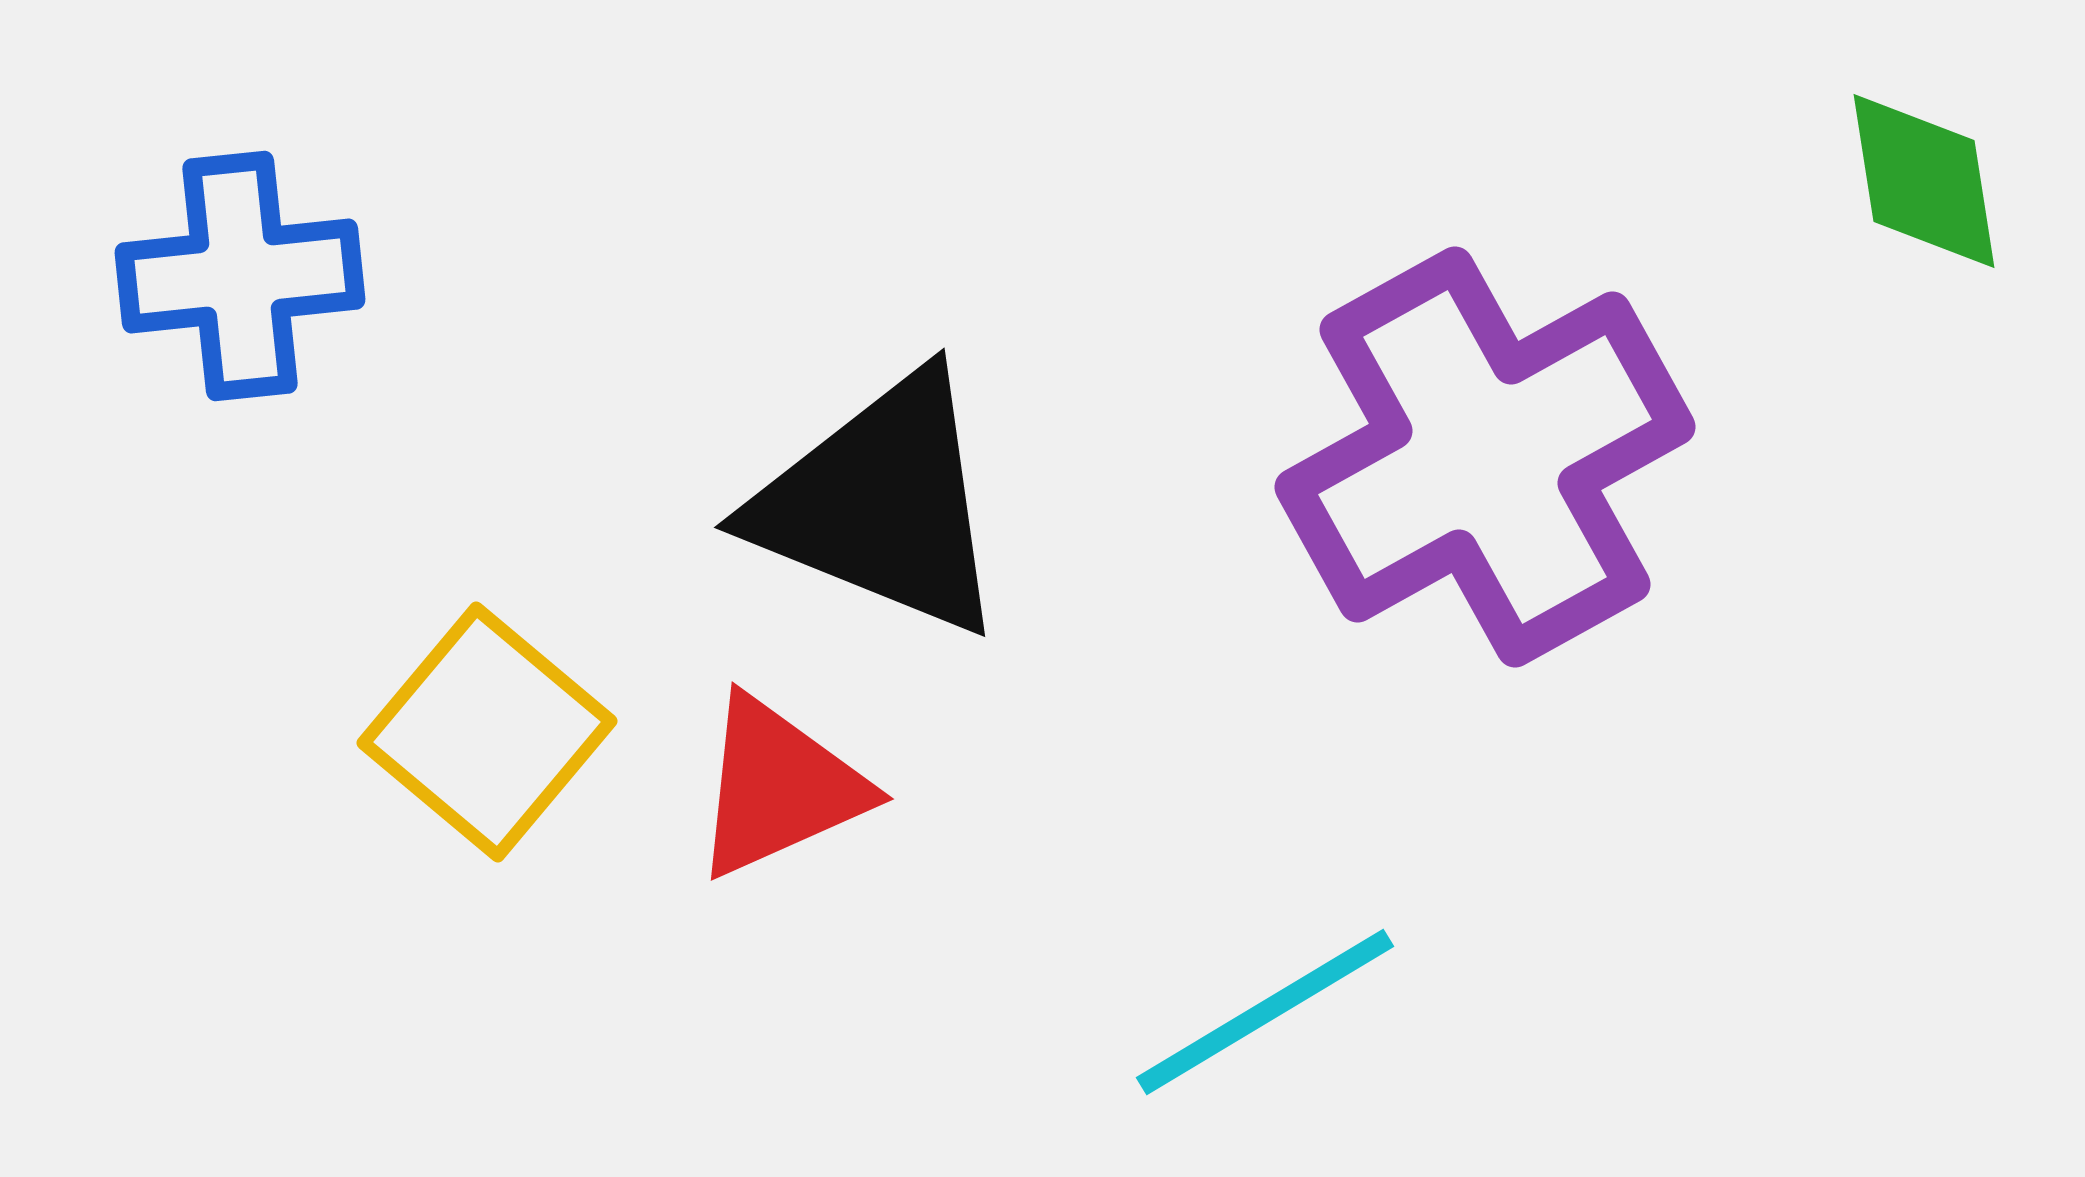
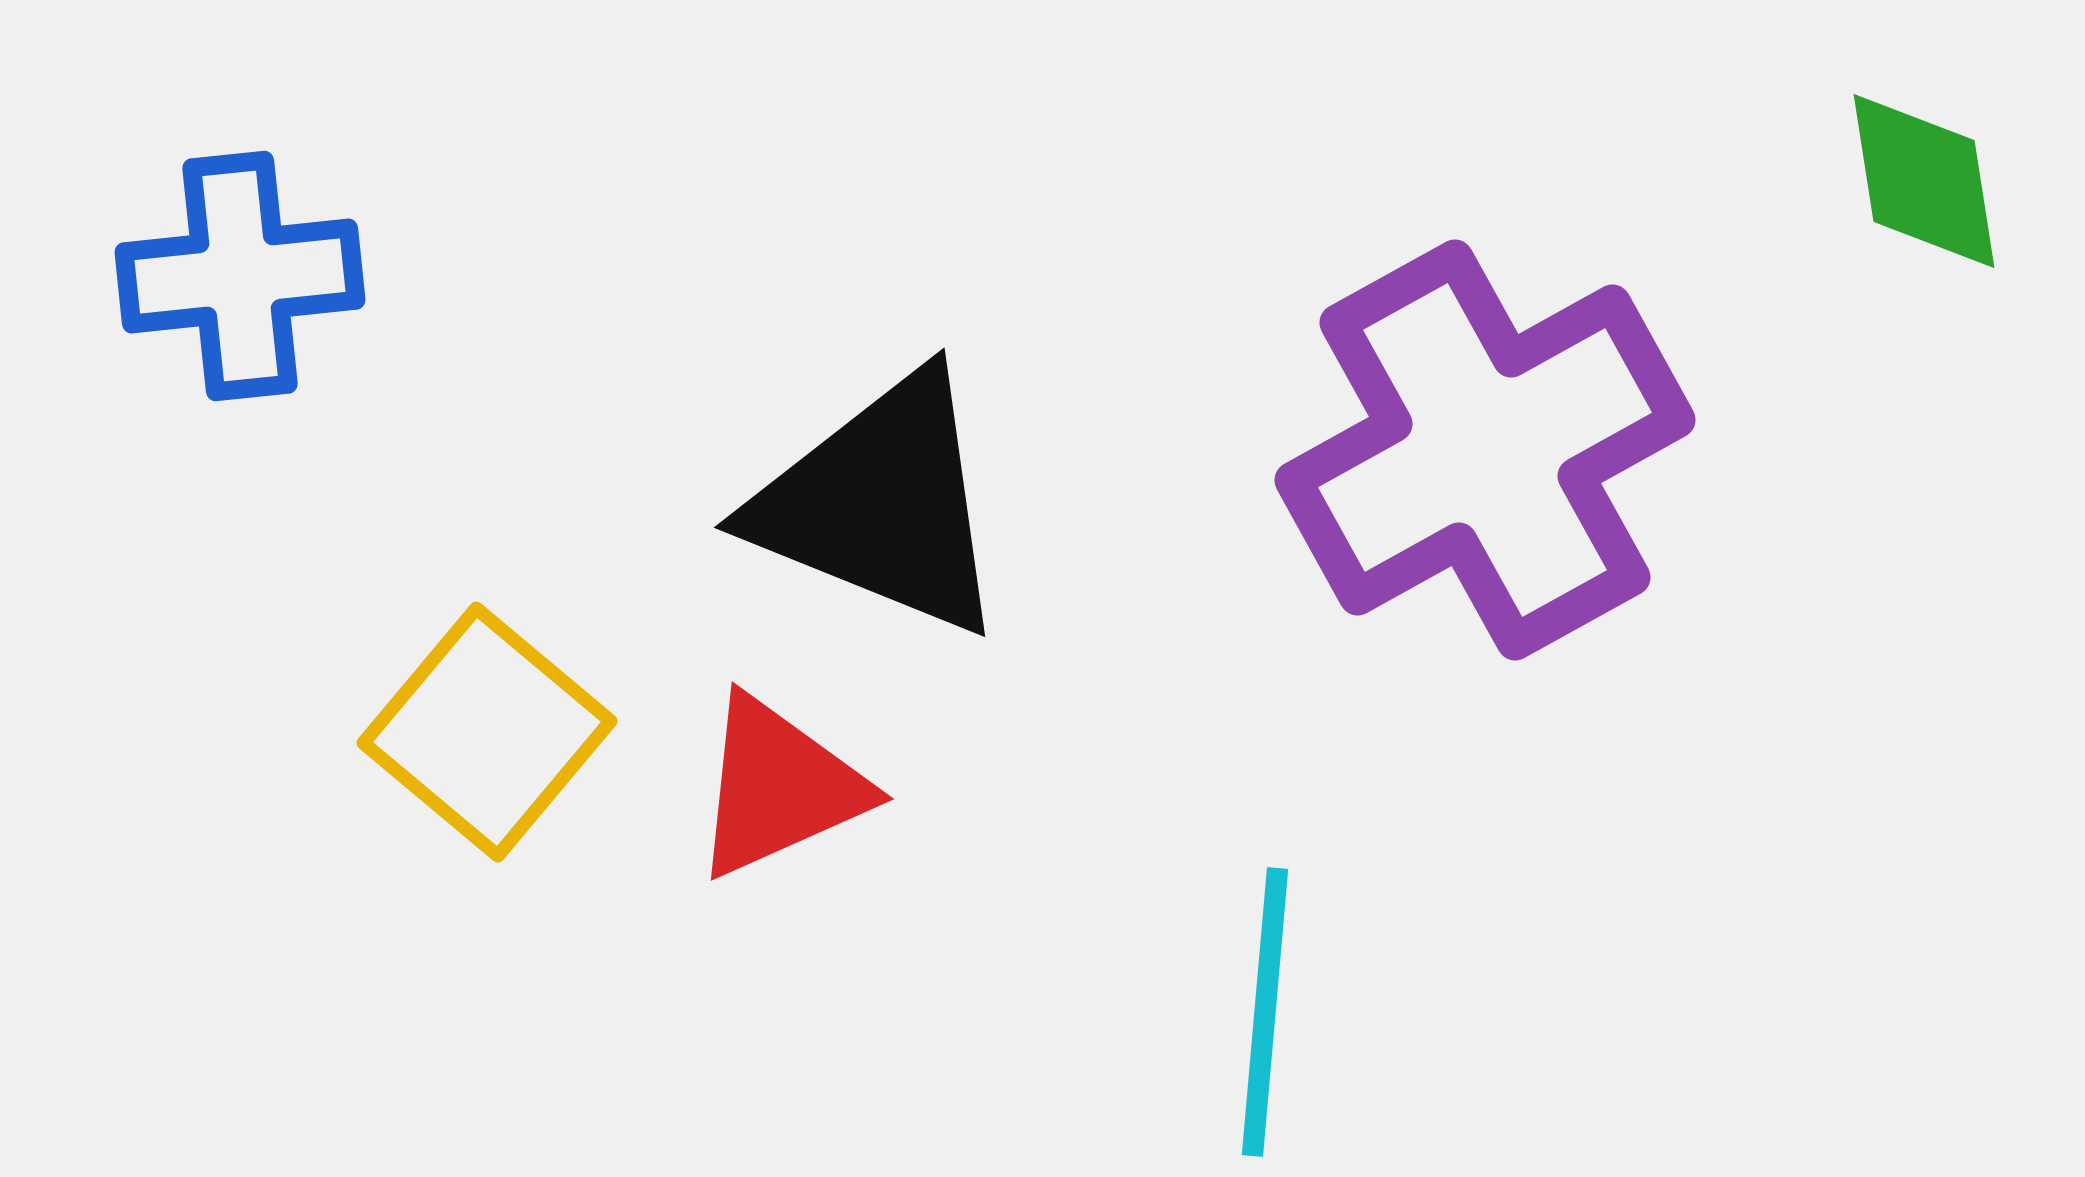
purple cross: moved 7 px up
cyan line: rotated 54 degrees counterclockwise
